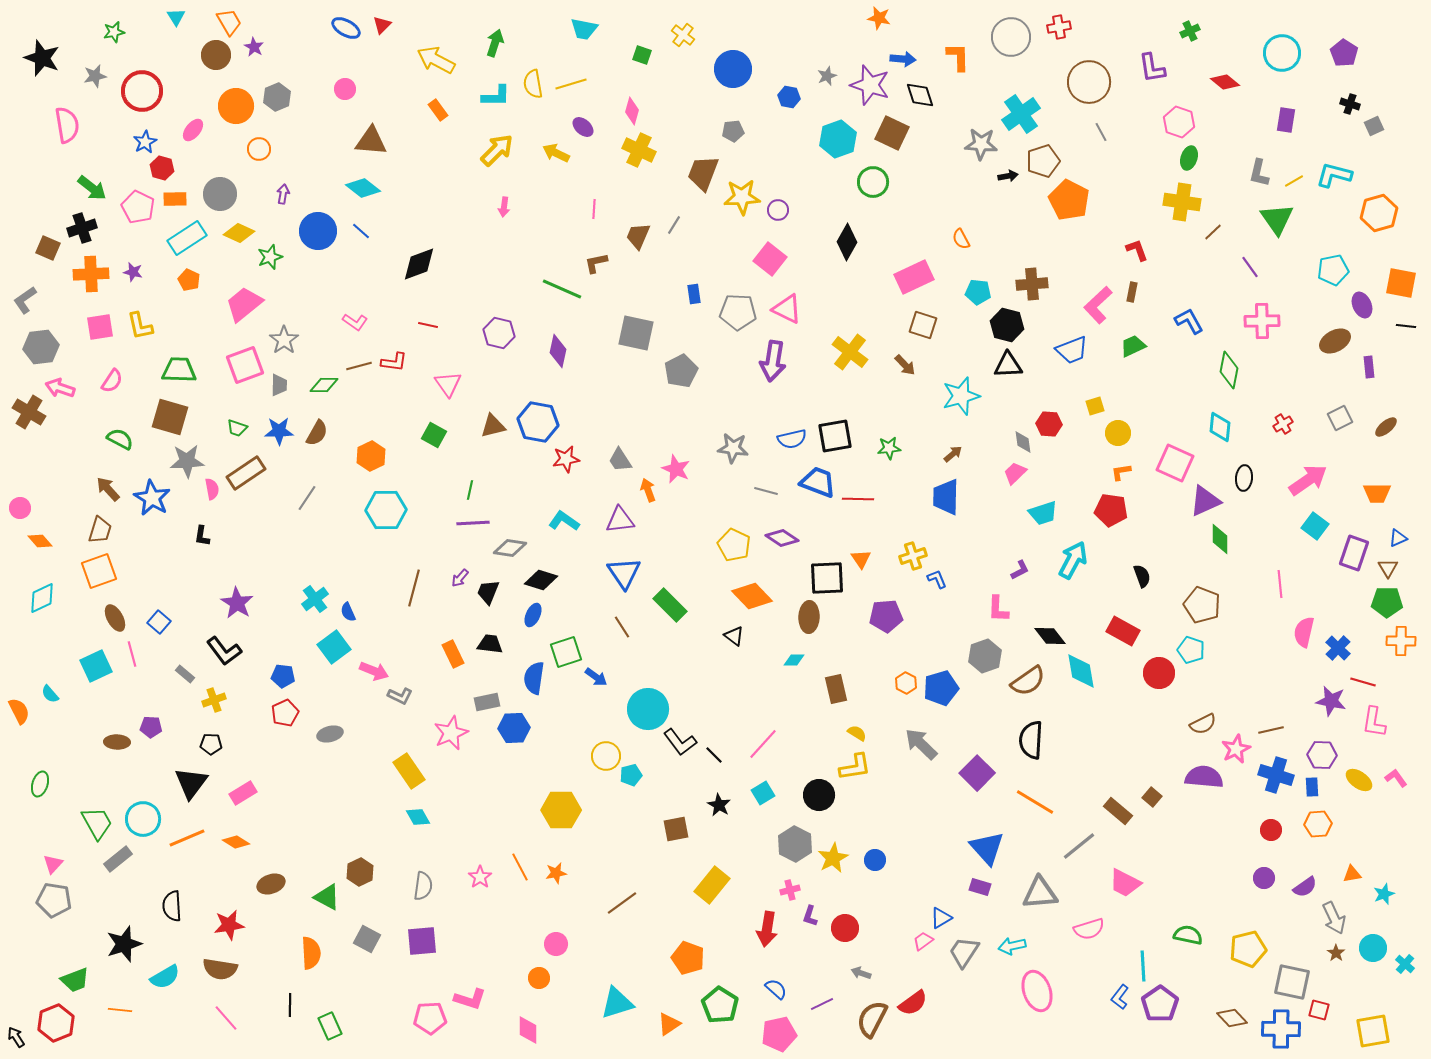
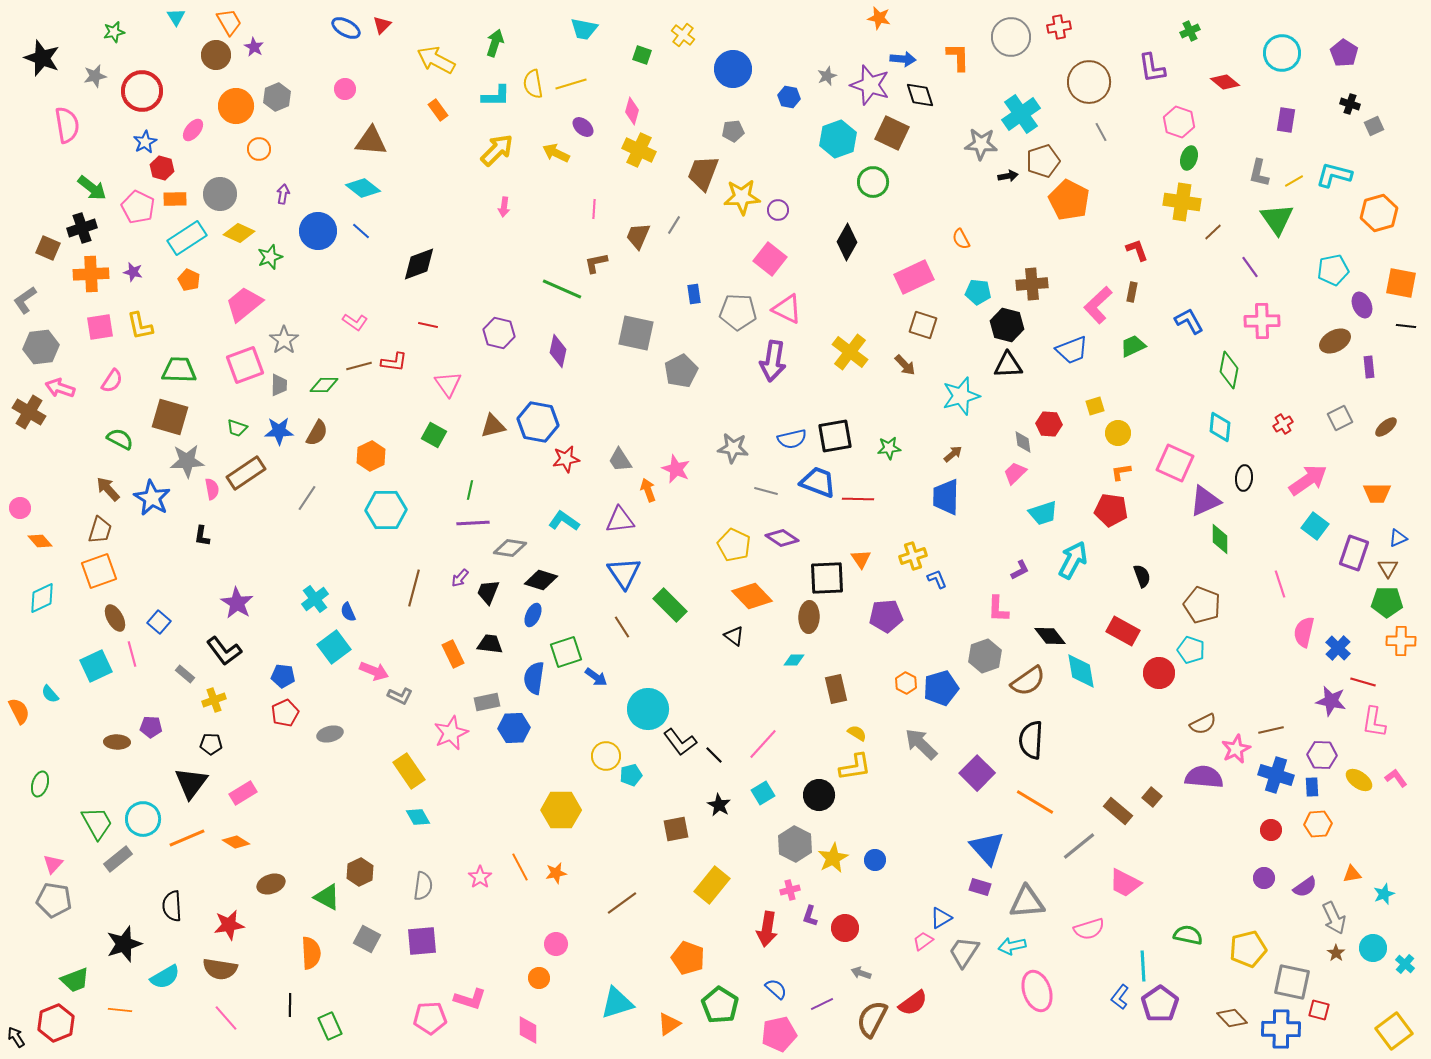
pink line at (1280, 584): rotated 12 degrees counterclockwise
gray triangle at (1040, 893): moved 13 px left, 9 px down
yellow square at (1373, 1031): moved 21 px right; rotated 27 degrees counterclockwise
